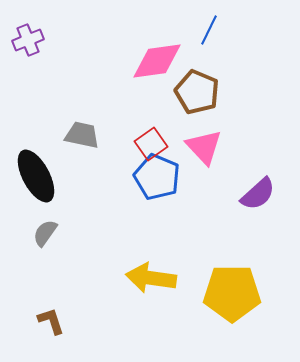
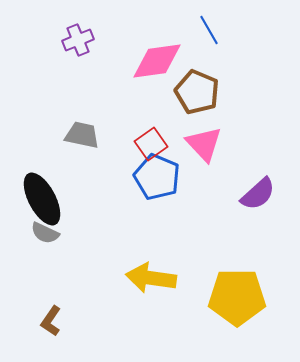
blue line: rotated 56 degrees counterclockwise
purple cross: moved 50 px right
pink triangle: moved 3 px up
black ellipse: moved 6 px right, 23 px down
gray semicircle: rotated 100 degrees counterclockwise
yellow pentagon: moved 5 px right, 4 px down
brown L-shape: rotated 128 degrees counterclockwise
